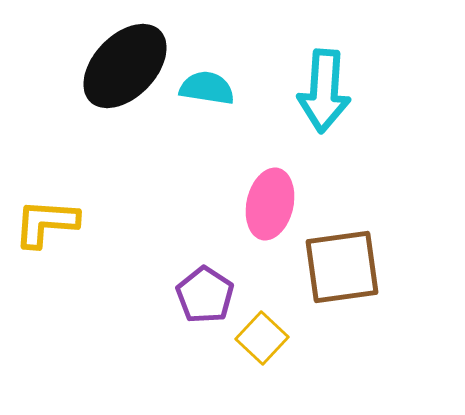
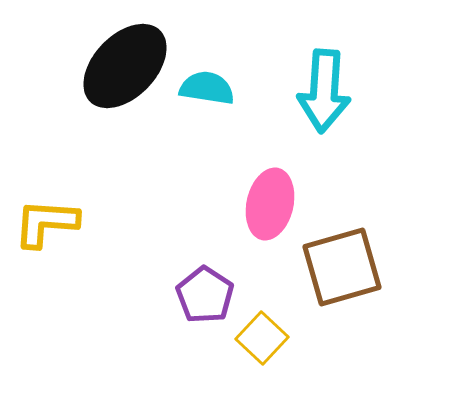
brown square: rotated 8 degrees counterclockwise
